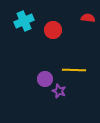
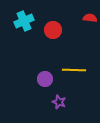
red semicircle: moved 2 px right
purple star: moved 11 px down
